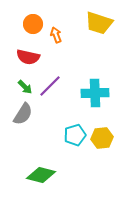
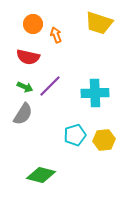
green arrow: rotated 21 degrees counterclockwise
yellow hexagon: moved 2 px right, 2 px down
